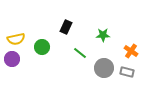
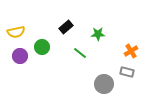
black rectangle: rotated 24 degrees clockwise
green star: moved 5 px left, 1 px up
yellow semicircle: moved 7 px up
orange cross: rotated 24 degrees clockwise
purple circle: moved 8 px right, 3 px up
gray circle: moved 16 px down
